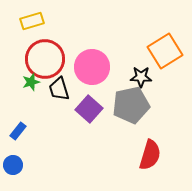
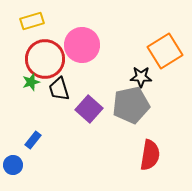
pink circle: moved 10 px left, 22 px up
blue rectangle: moved 15 px right, 9 px down
red semicircle: rotated 8 degrees counterclockwise
